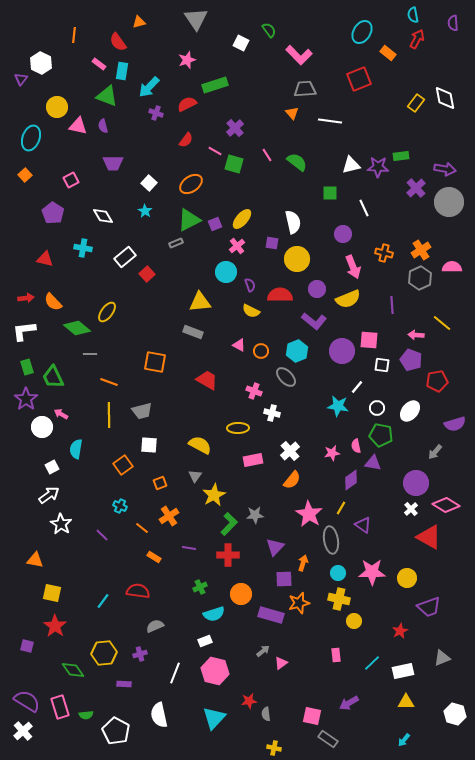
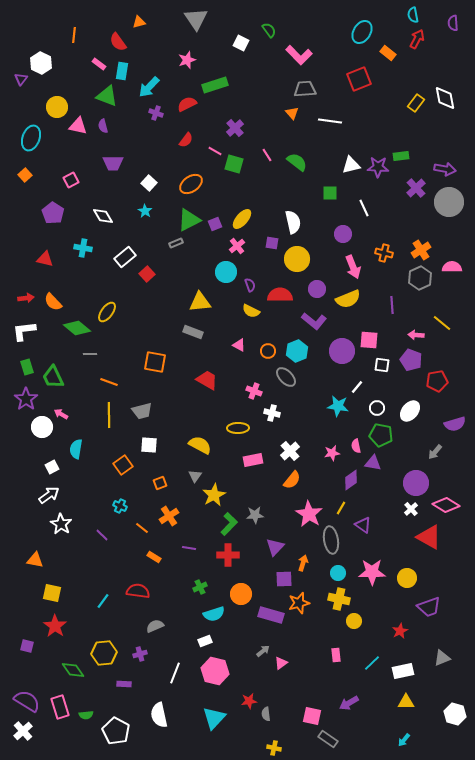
orange circle at (261, 351): moved 7 px right
